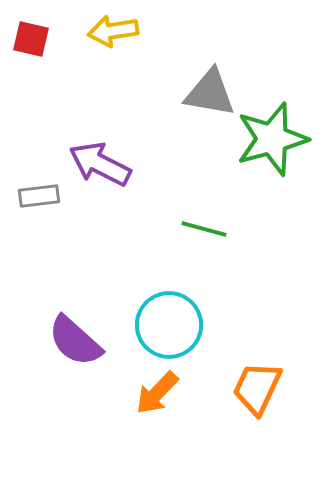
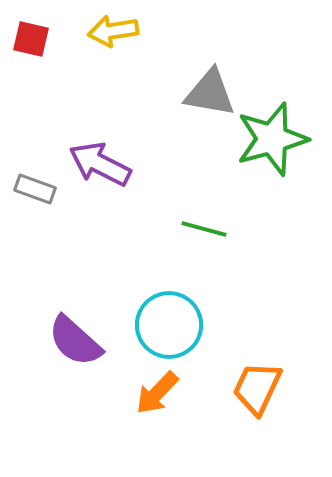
gray rectangle: moved 4 px left, 7 px up; rotated 27 degrees clockwise
